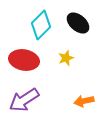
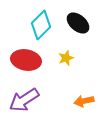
red ellipse: moved 2 px right
